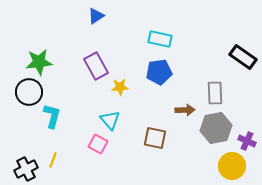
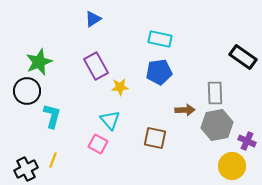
blue triangle: moved 3 px left, 3 px down
green star: rotated 16 degrees counterclockwise
black circle: moved 2 px left, 1 px up
gray hexagon: moved 1 px right, 3 px up
